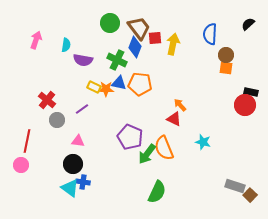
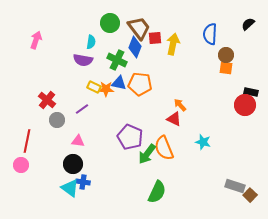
cyan semicircle: moved 25 px right, 3 px up
